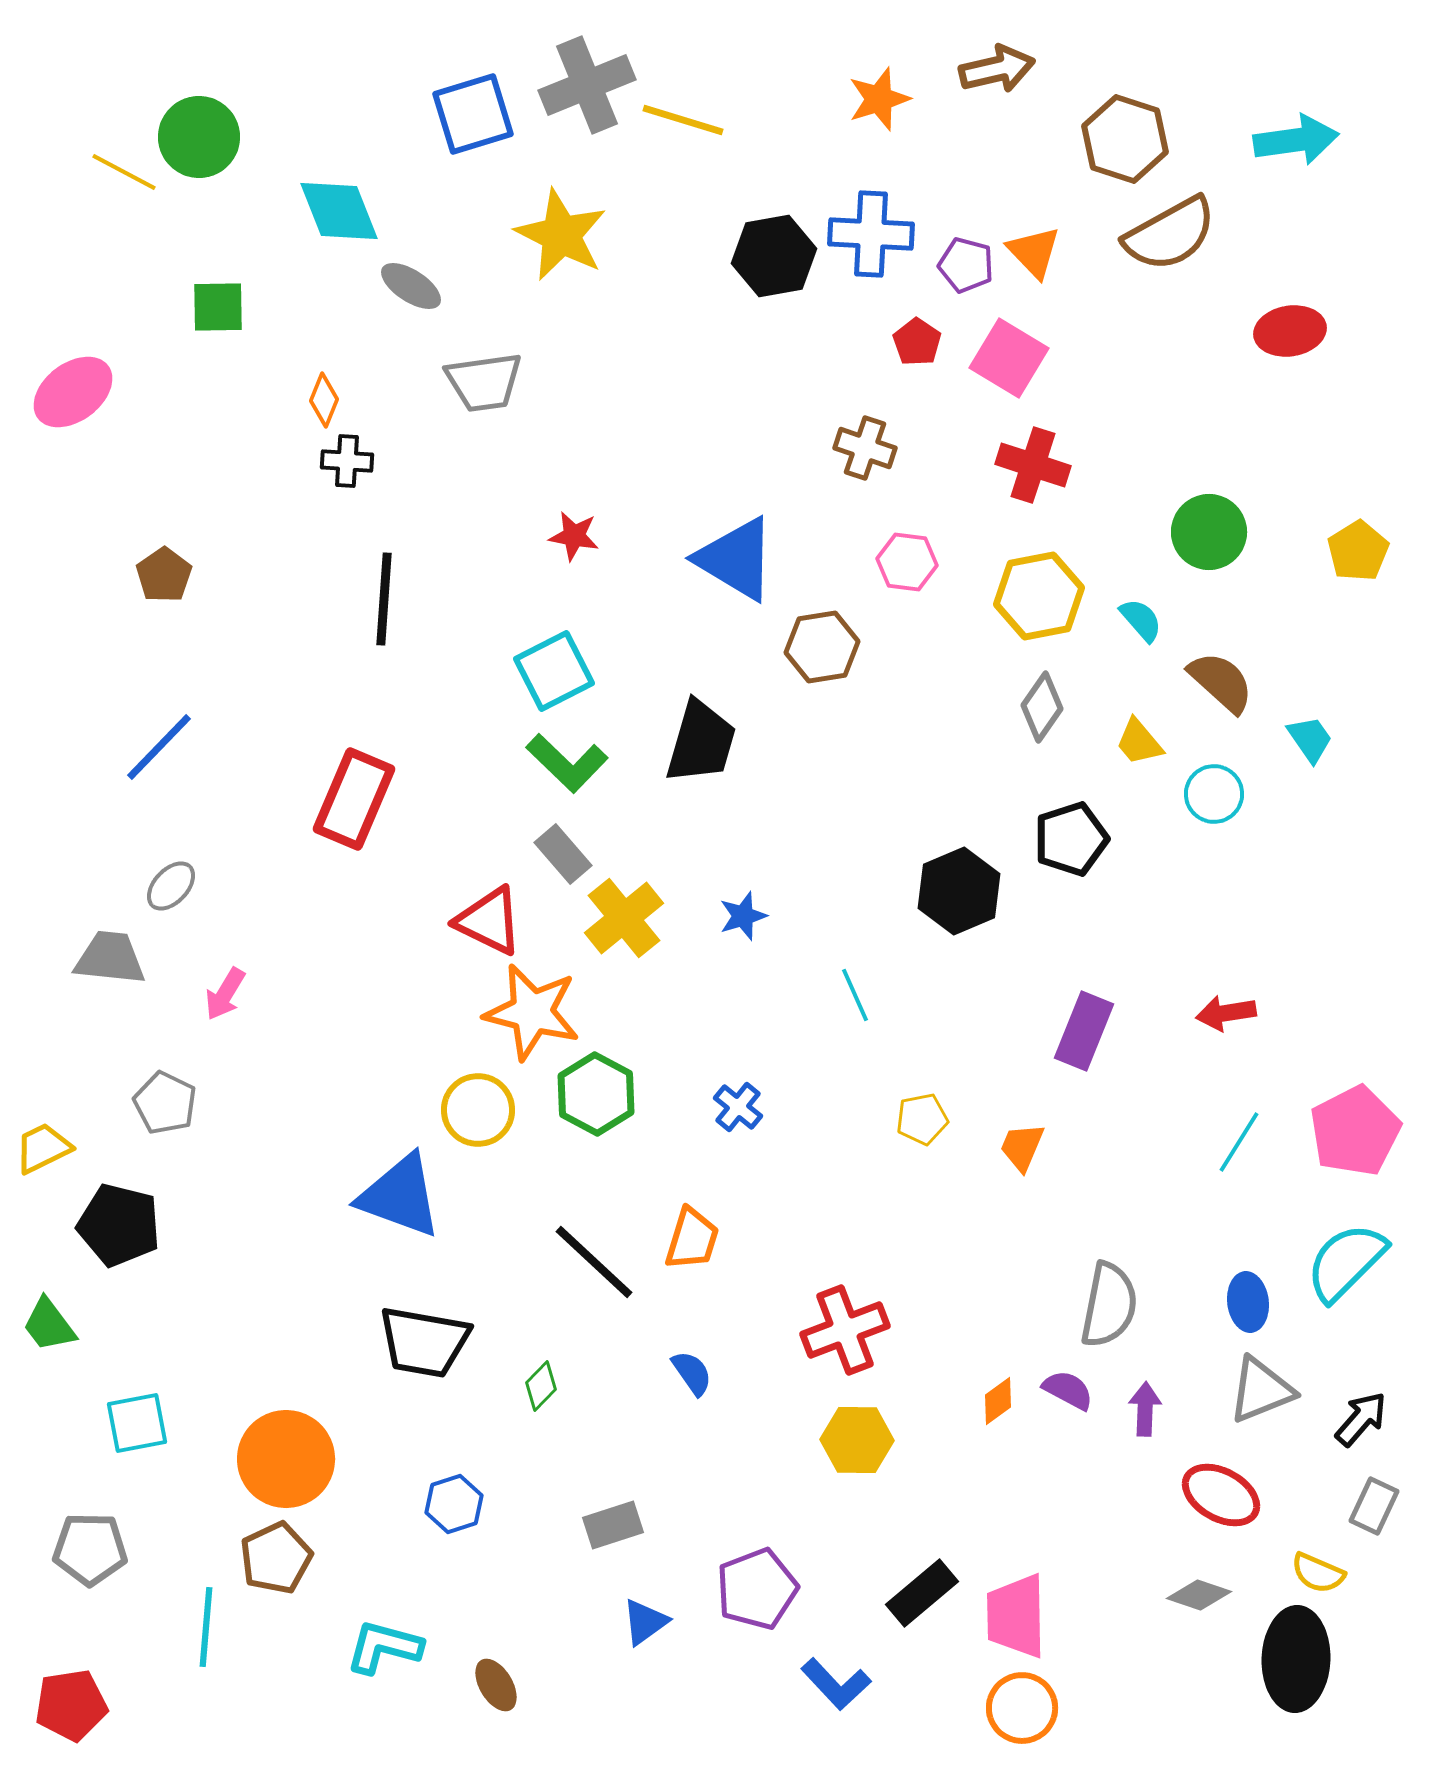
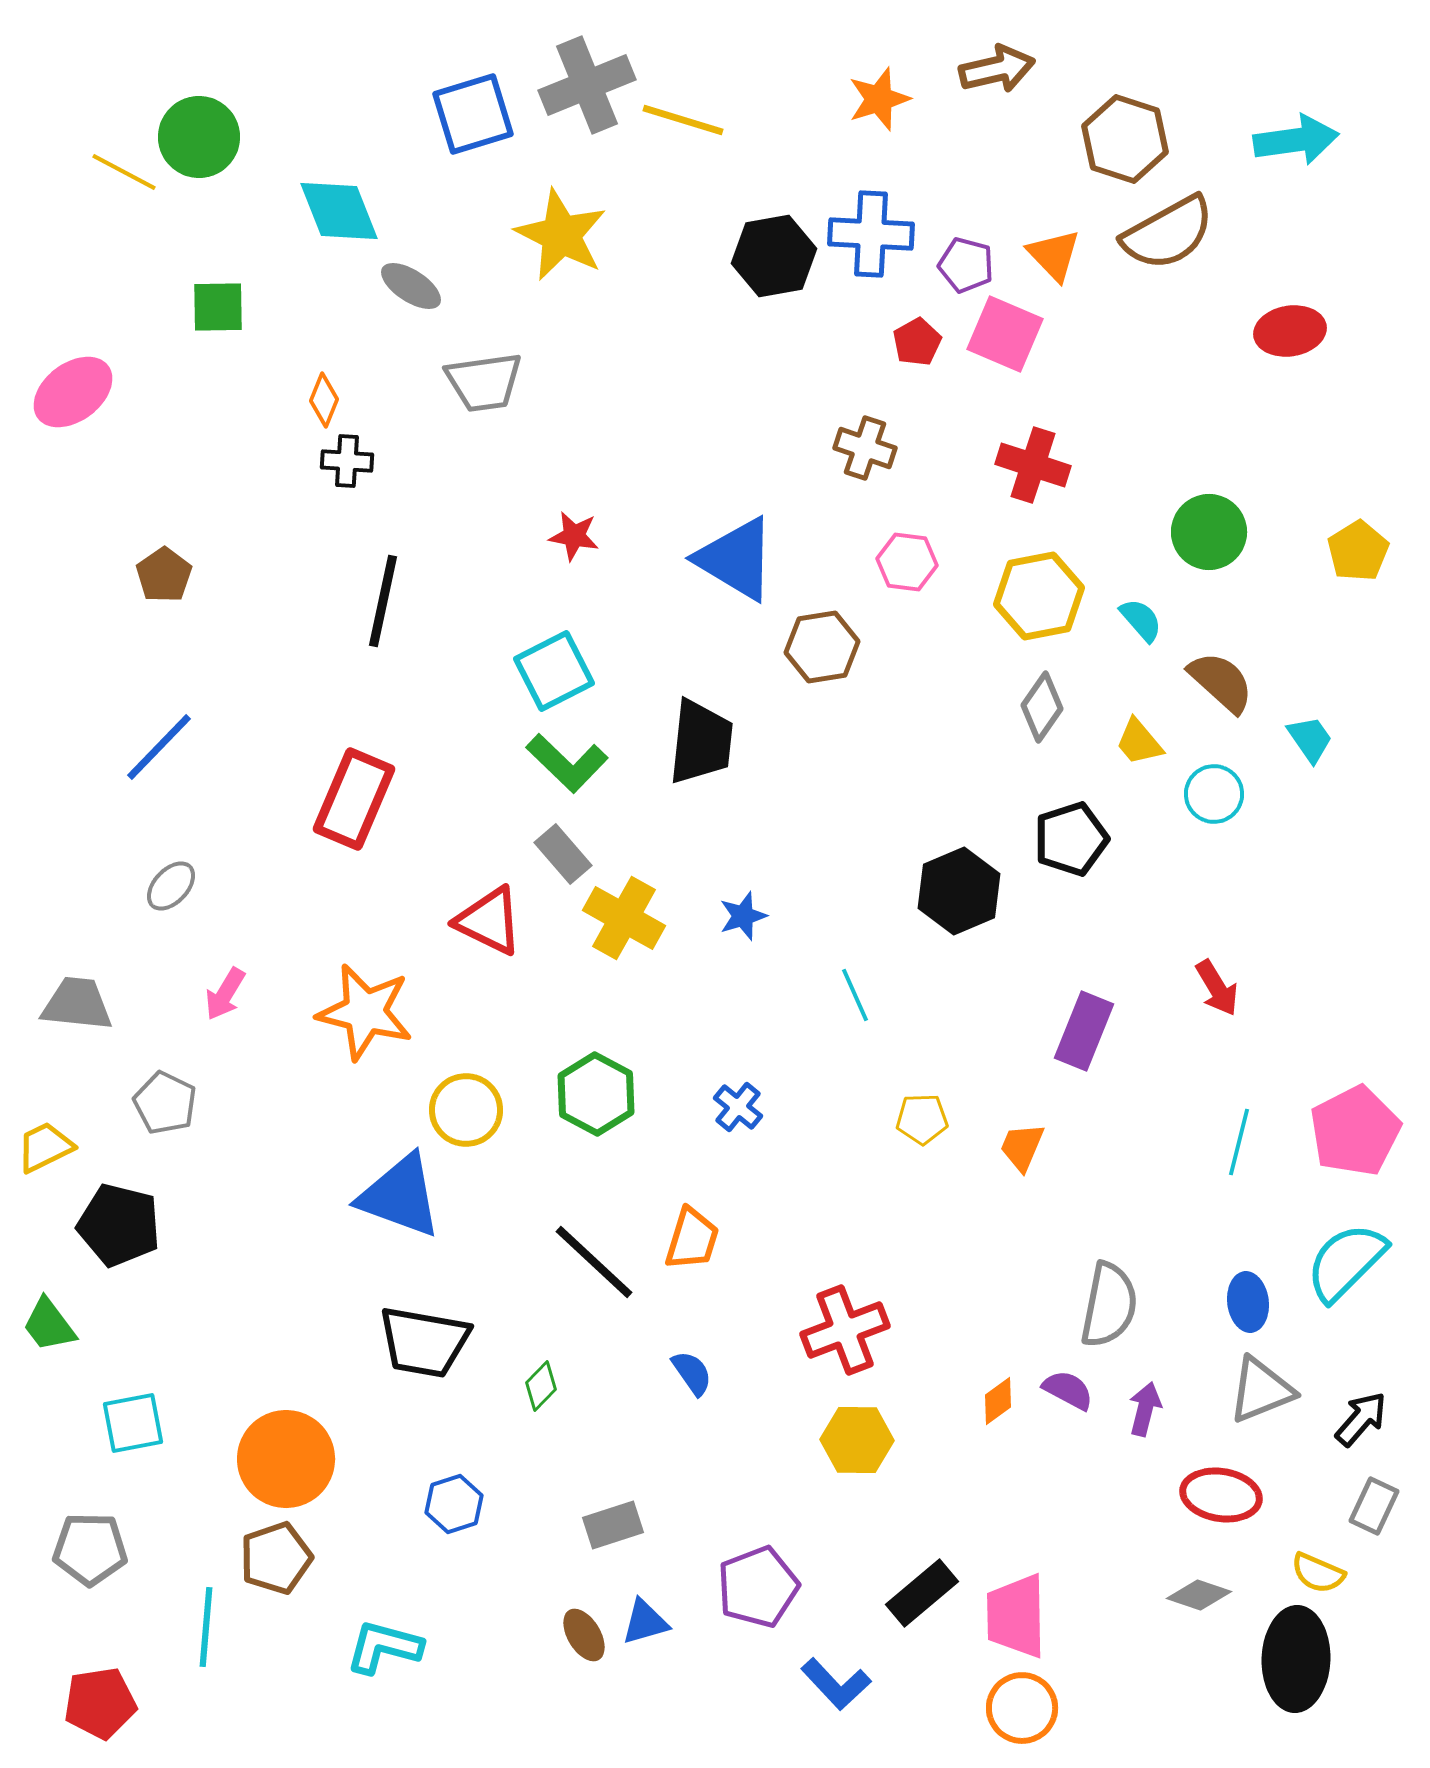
brown semicircle at (1170, 234): moved 2 px left, 1 px up
orange triangle at (1034, 252): moved 20 px right, 3 px down
red pentagon at (917, 342): rotated 9 degrees clockwise
pink square at (1009, 358): moved 4 px left, 24 px up; rotated 8 degrees counterclockwise
black line at (384, 599): moved 1 px left, 2 px down; rotated 8 degrees clockwise
black trapezoid at (701, 742): rotated 10 degrees counterclockwise
yellow cross at (624, 918): rotated 22 degrees counterclockwise
gray trapezoid at (110, 958): moved 33 px left, 46 px down
orange star at (532, 1012): moved 167 px left
red arrow at (1226, 1013): moved 9 px left, 25 px up; rotated 112 degrees counterclockwise
yellow circle at (478, 1110): moved 12 px left
yellow pentagon at (922, 1119): rotated 9 degrees clockwise
cyan line at (1239, 1142): rotated 18 degrees counterclockwise
yellow trapezoid at (43, 1148): moved 2 px right, 1 px up
purple arrow at (1145, 1409): rotated 12 degrees clockwise
cyan square at (137, 1423): moved 4 px left
red ellipse at (1221, 1495): rotated 20 degrees counterclockwise
brown pentagon at (276, 1558): rotated 6 degrees clockwise
purple pentagon at (757, 1589): moved 1 px right, 2 px up
blue triangle at (645, 1622): rotated 20 degrees clockwise
brown ellipse at (496, 1685): moved 88 px right, 50 px up
red pentagon at (71, 1705): moved 29 px right, 2 px up
